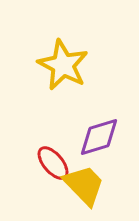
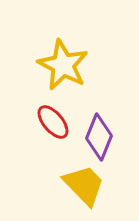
purple diamond: rotated 51 degrees counterclockwise
red ellipse: moved 41 px up
